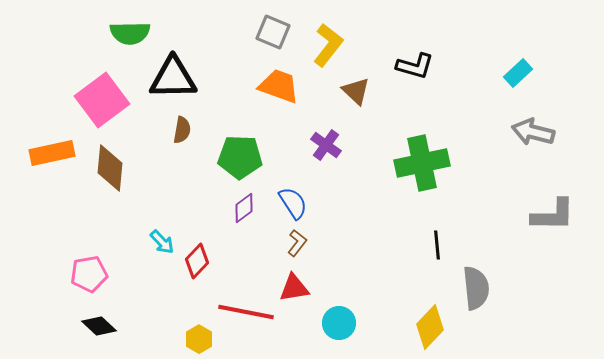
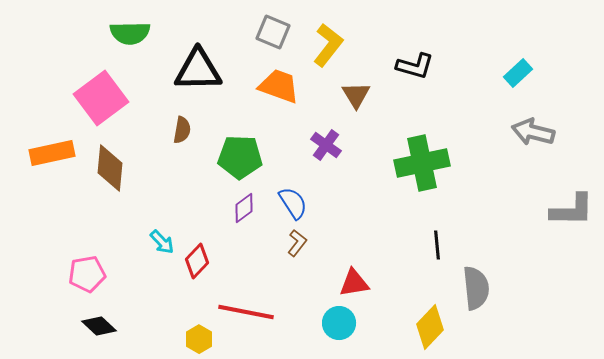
black triangle: moved 25 px right, 8 px up
brown triangle: moved 4 px down; rotated 16 degrees clockwise
pink square: moved 1 px left, 2 px up
gray L-shape: moved 19 px right, 5 px up
pink pentagon: moved 2 px left
red triangle: moved 60 px right, 5 px up
